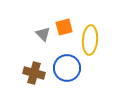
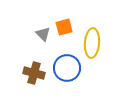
yellow ellipse: moved 2 px right, 3 px down
